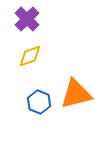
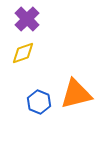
yellow diamond: moved 7 px left, 3 px up
